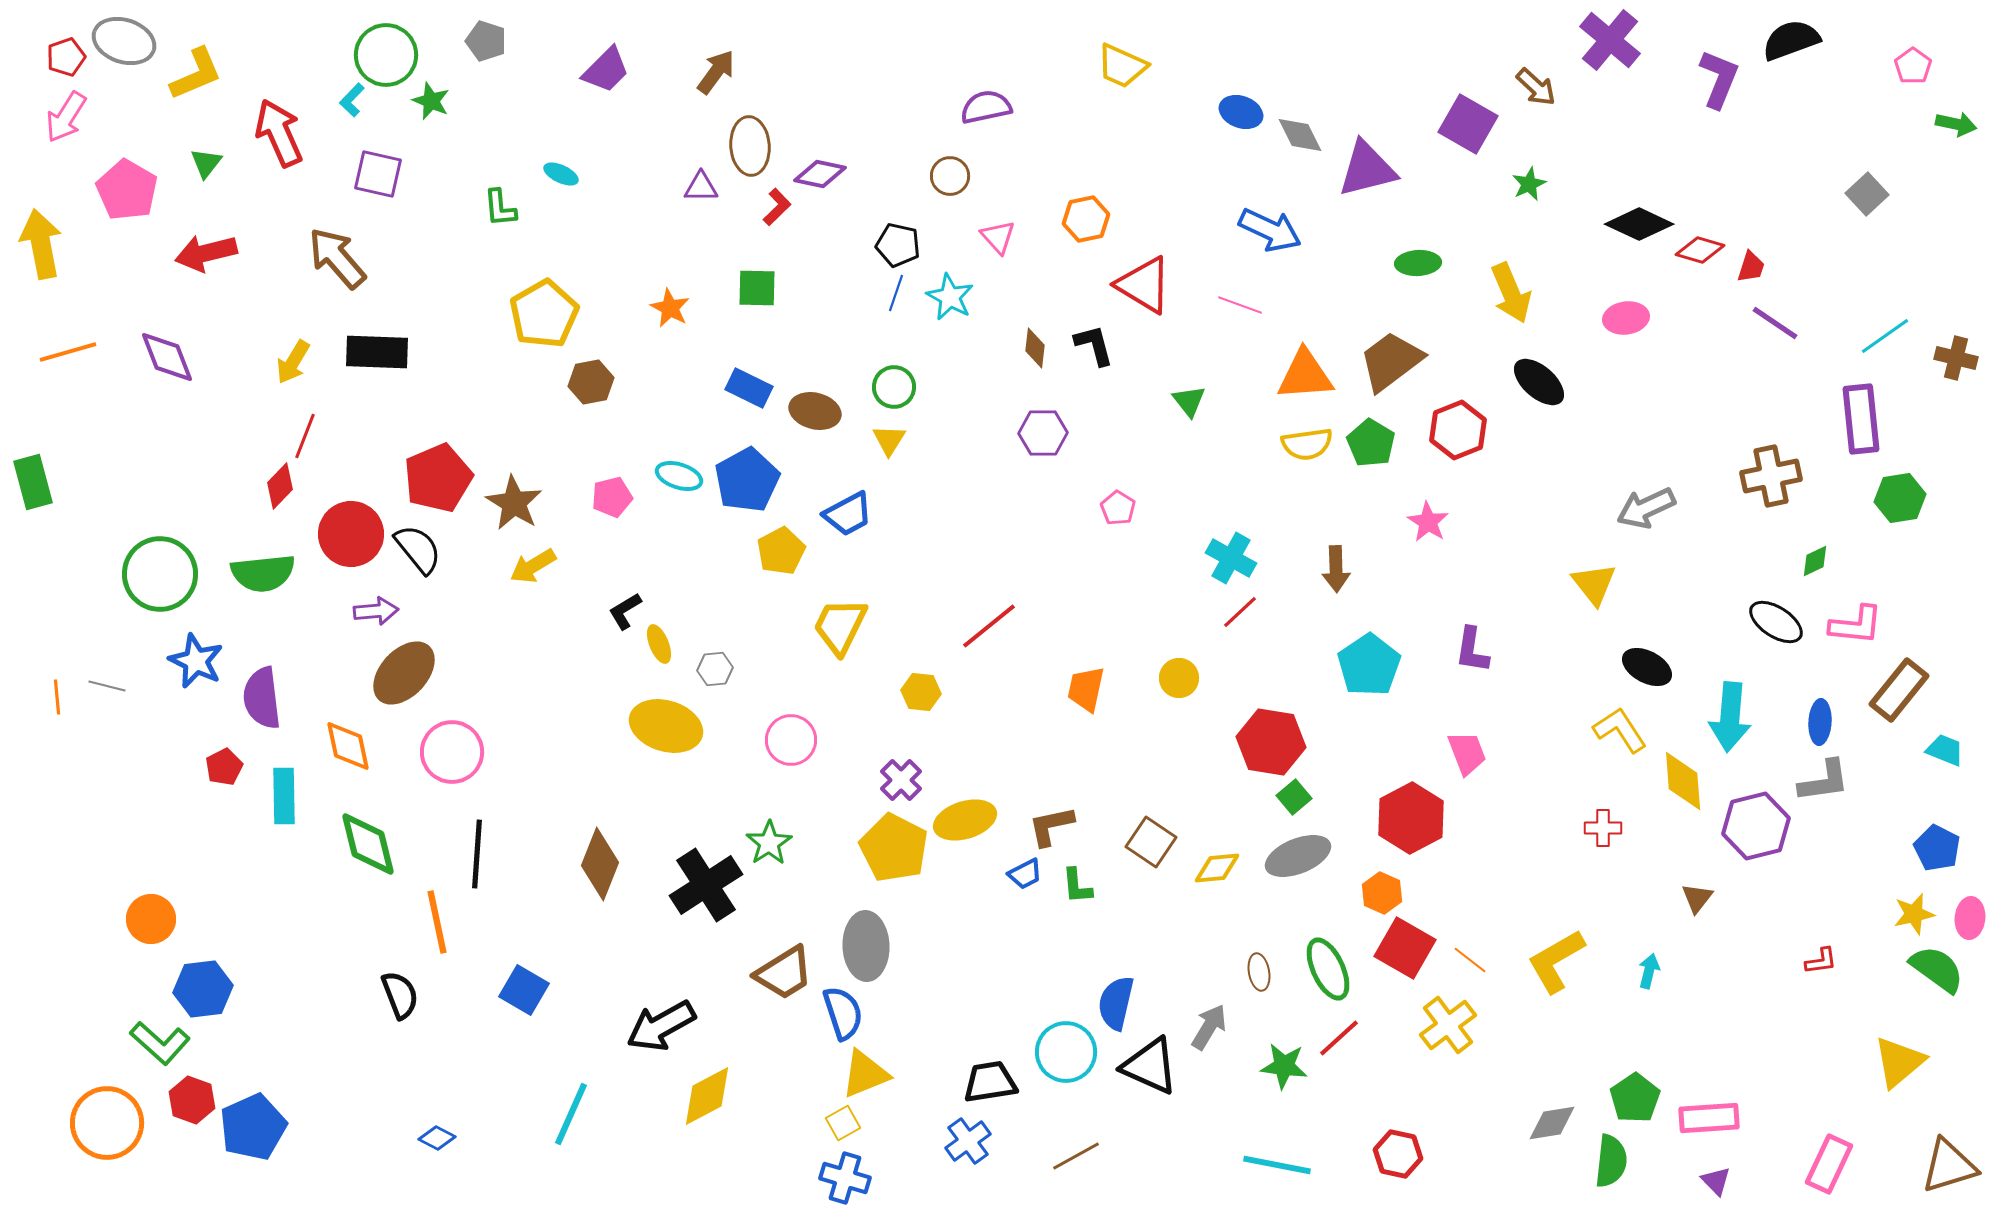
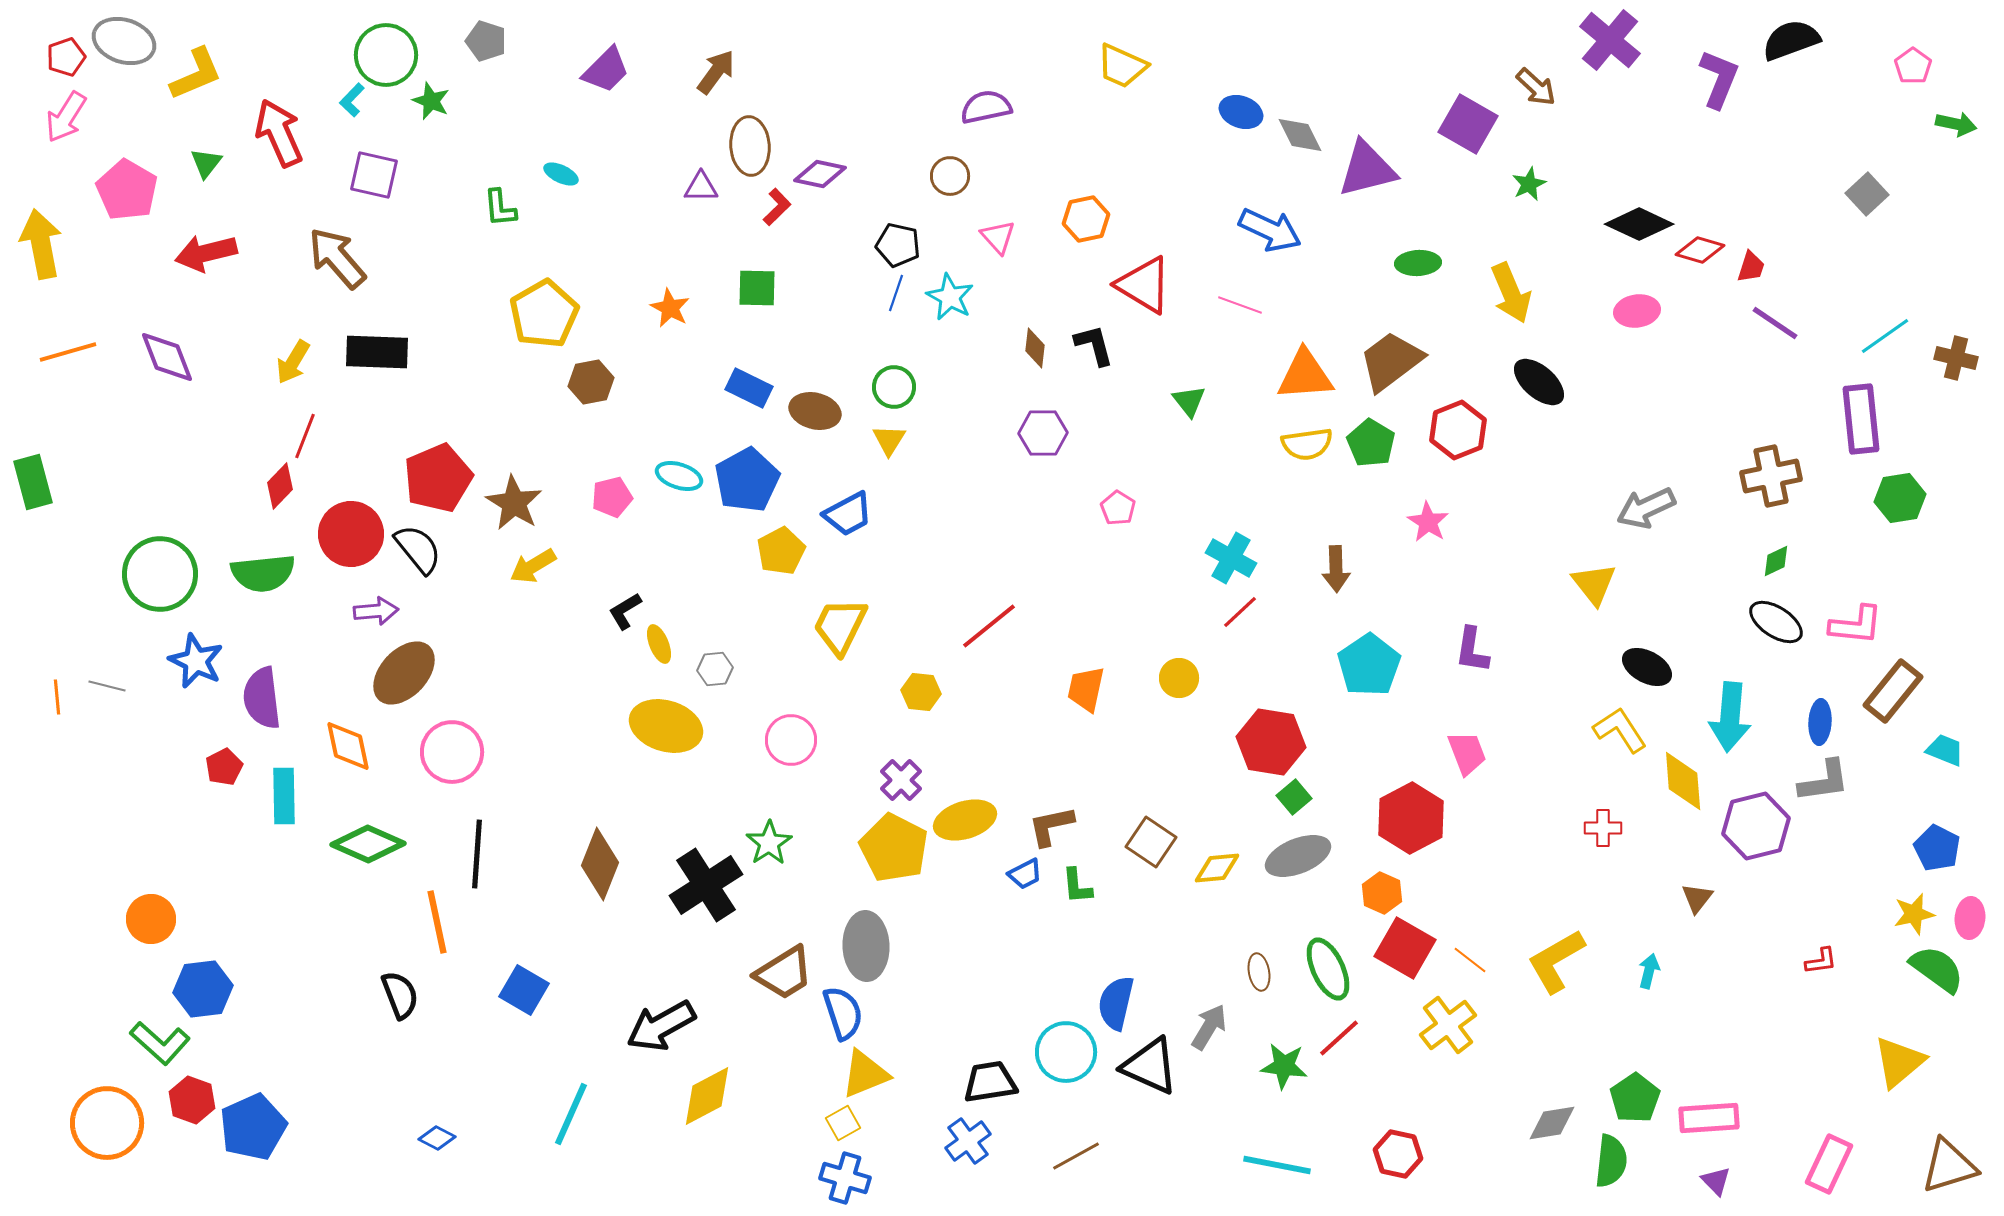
purple square at (378, 174): moved 4 px left, 1 px down
pink ellipse at (1626, 318): moved 11 px right, 7 px up
green diamond at (1815, 561): moved 39 px left
brown rectangle at (1899, 690): moved 6 px left, 1 px down
green diamond at (368, 844): rotated 52 degrees counterclockwise
